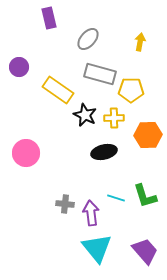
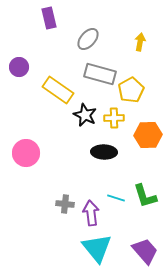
yellow pentagon: rotated 30 degrees counterclockwise
black ellipse: rotated 15 degrees clockwise
